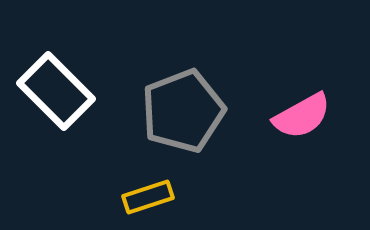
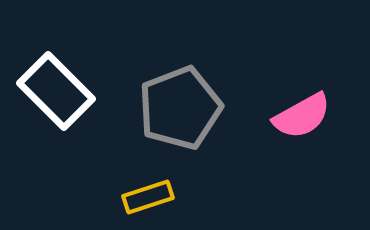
gray pentagon: moved 3 px left, 3 px up
